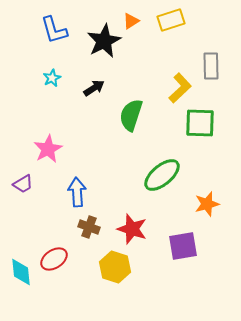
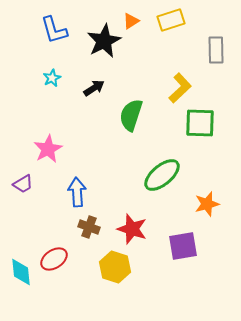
gray rectangle: moved 5 px right, 16 px up
